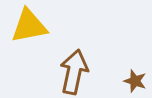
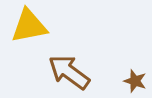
brown arrow: moved 5 px left; rotated 66 degrees counterclockwise
